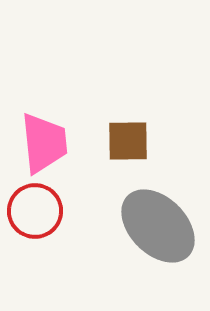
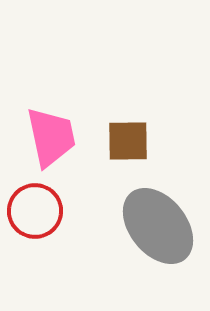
pink trapezoid: moved 7 px right, 6 px up; rotated 6 degrees counterclockwise
gray ellipse: rotated 6 degrees clockwise
